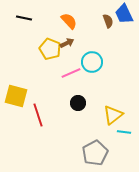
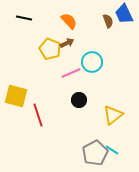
black circle: moved 1 px right, 3 px up
cyan line: moved 12 px left, 18 px down; rotated 24 degrees clockwise
